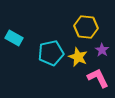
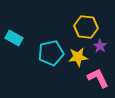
purple star: moved 2 px left, 4 px up
yellow star: rotated 30 degrees counterclockwise
